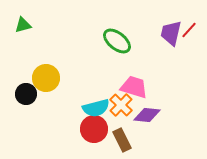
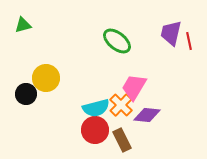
red line: moved 11 px down; rotated 54 degrees counterclockwise
pink trapezoid: rotated 76 degrees counterclockwise
red circle: moved 1 px right, 1 px down
